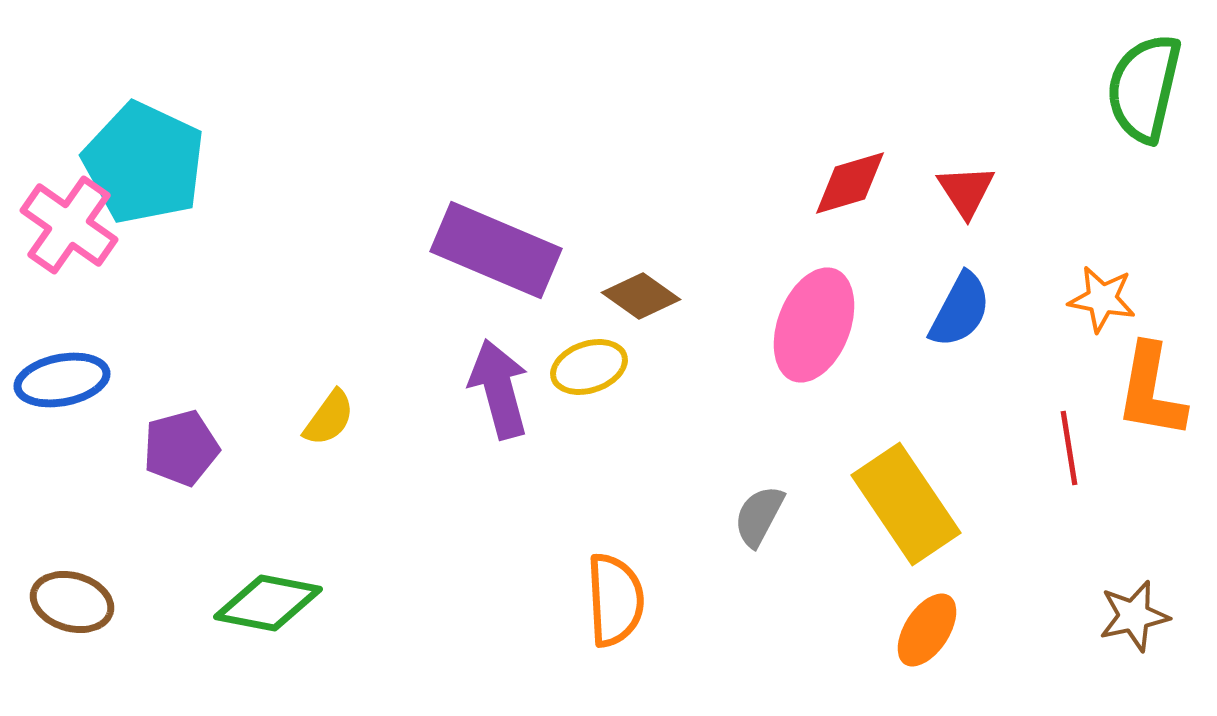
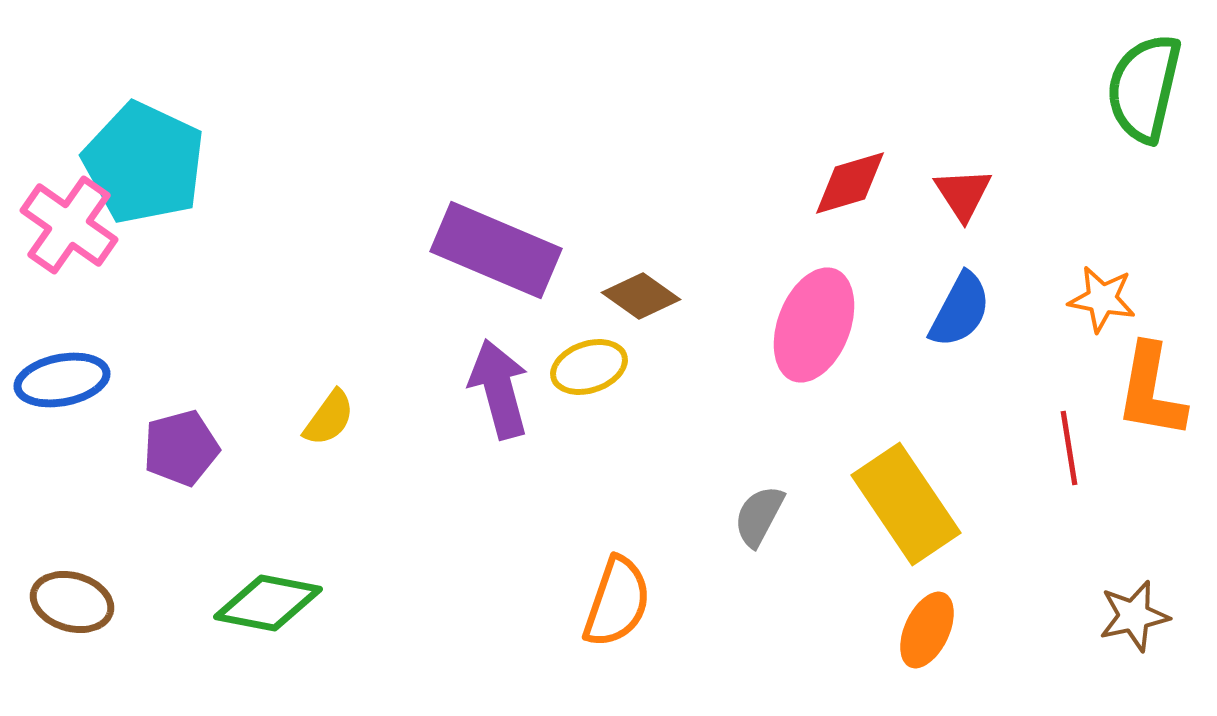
red triangle: moved 3 px left, 3 px down
orange semicircle: moved 2 px right, 2 px down; rotated 22 degrees clockwise
orange ellipse: rotated 8 degrees counterclockwise
